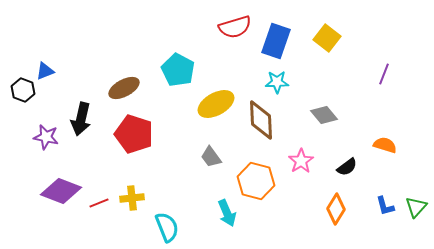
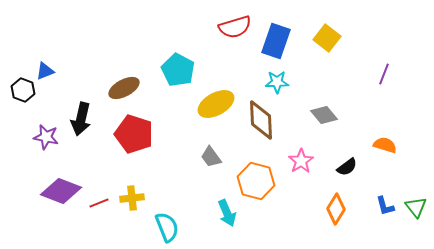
green triangle: rotated 20 degrees counterclockwise
